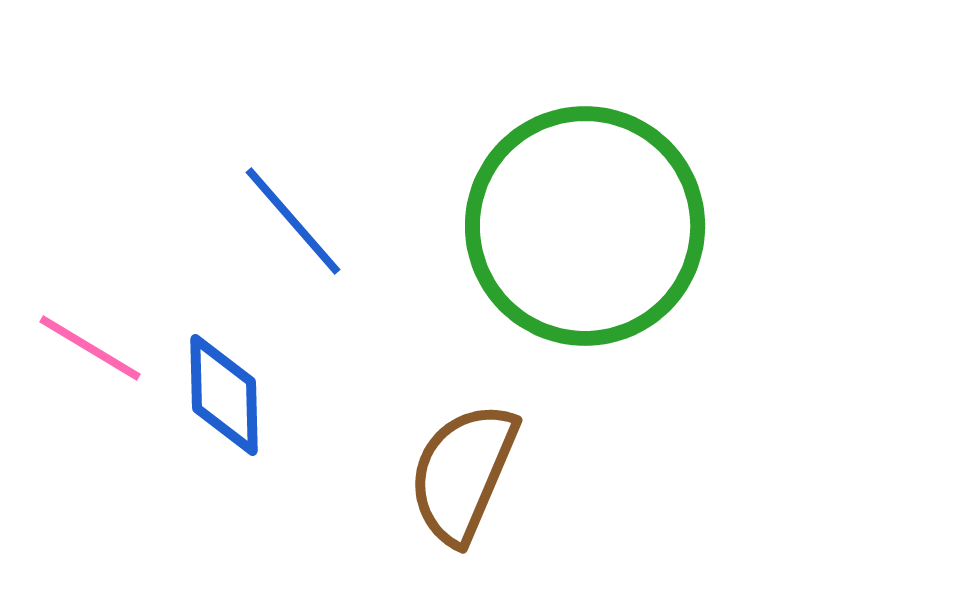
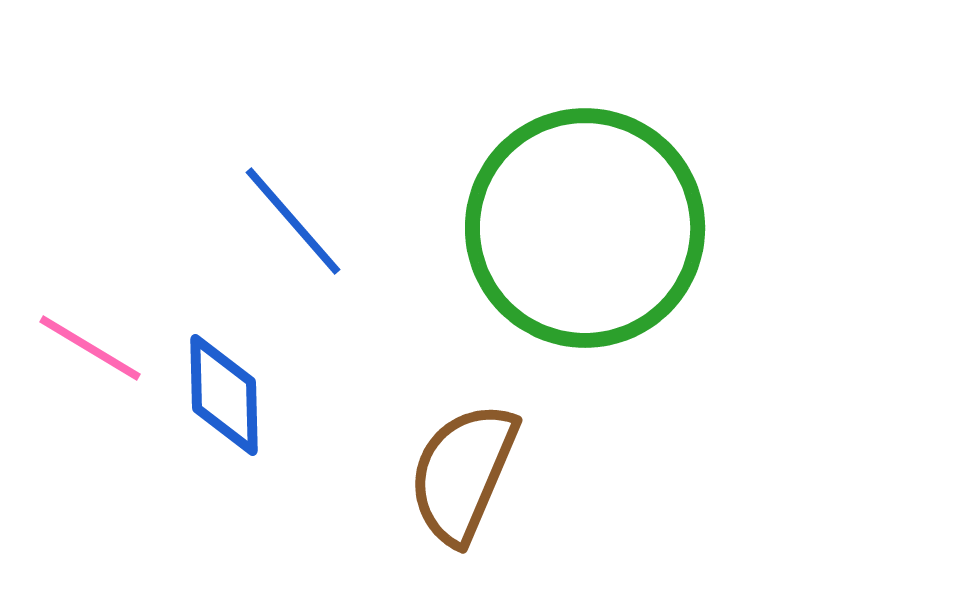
green circle: moved 2 px down
